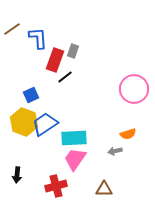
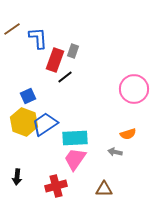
blue square: moved 3 px left, 1 px down
cyan rectangle: moved 1 px right
gray arrow: moved 1 px down; rotated 24 degrees clockwise
black arrow: moved 2 px down
